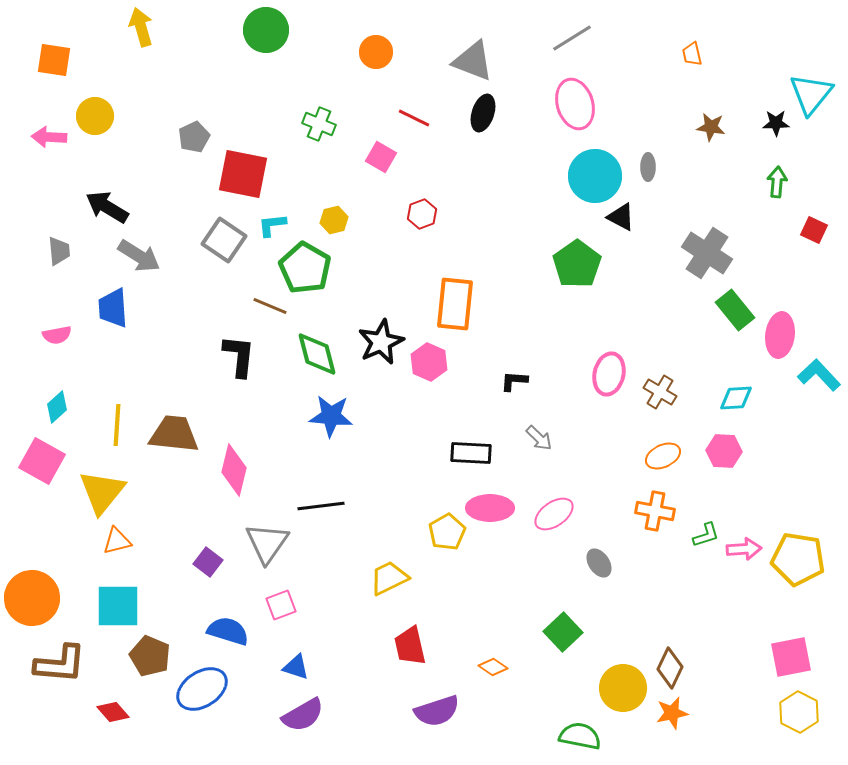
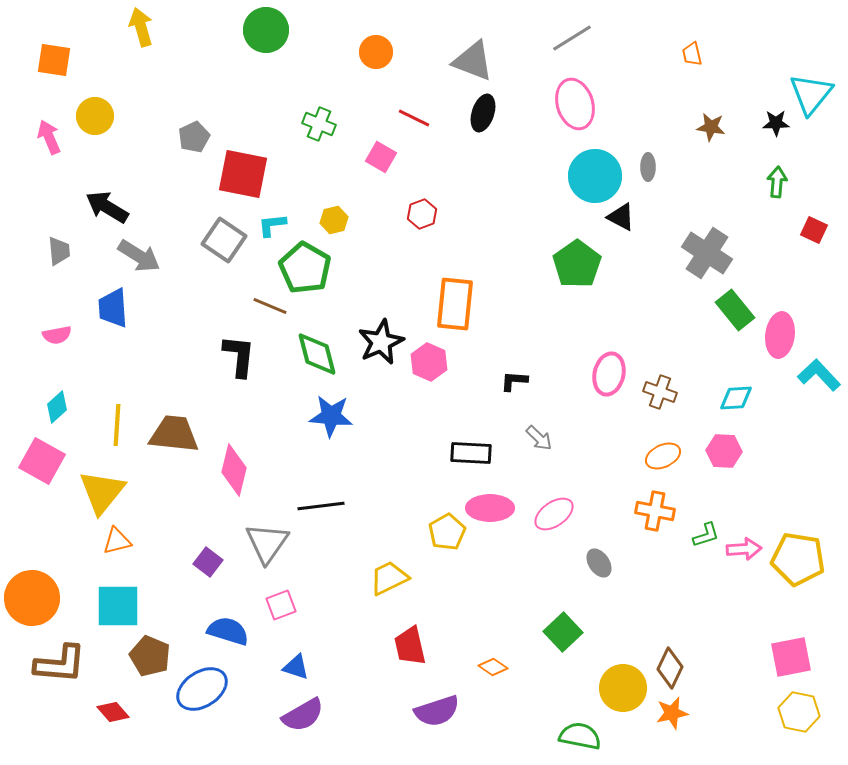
pink arrow at (49, 137): rotated 64 degrees clockwise
brown cross at (660, 392): rotated 12 degrees counterclockwise
yellow hexagon at (799, 712): rotated 15 degrees counterclockwise
